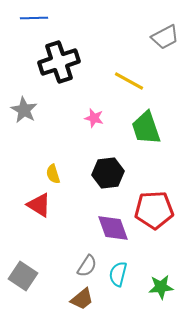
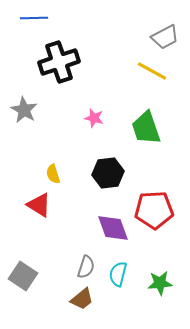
yellow line: moved 23 px right, 10 px up
gray semicircle: moved 1 px left, 1 px down; rotated 15 degrees counterclockwise
green star: moved 1 px left, 4 px up
